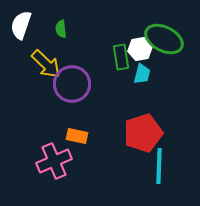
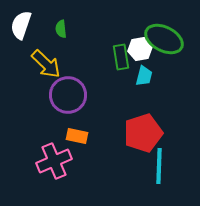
cyan trapezoid: moved 2 px right, 2 px down
purple circle: moved 4 px left, 11 px down
